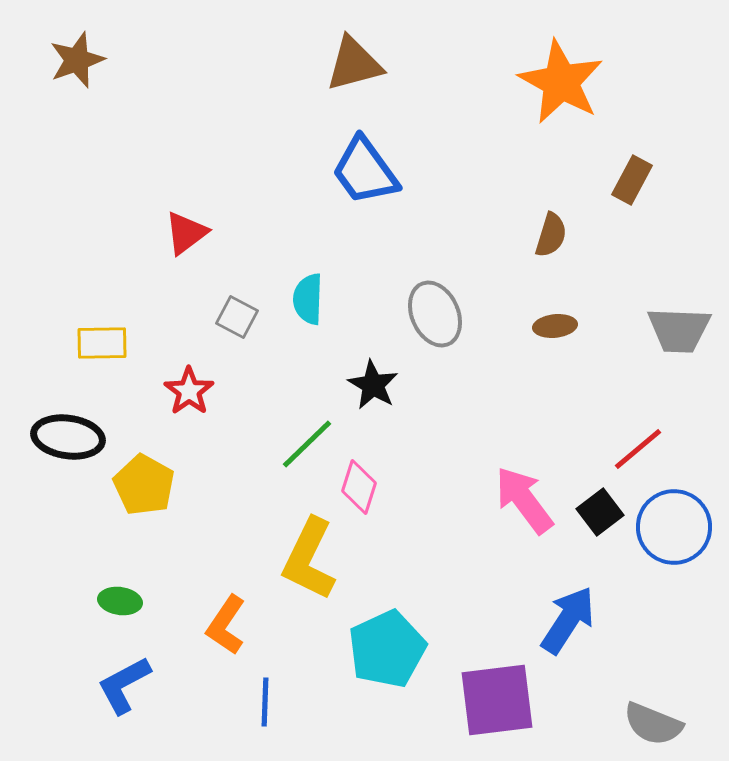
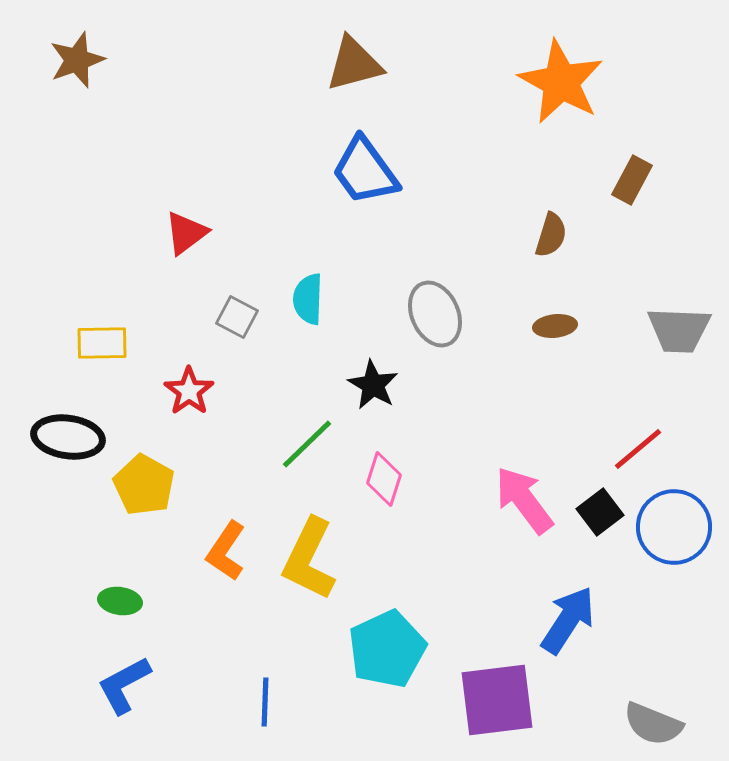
pink diamond: moved 25 px right, 8 px up
orange L-shape: moved 74 px up
